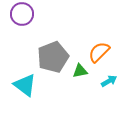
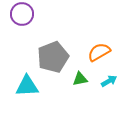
orange semicircle: rotated 15 degrees clockwise
green triangle: moved 8 px down
cyan triangle: moved 2 px right, 1 px down; rotated 40 degrees counterclockwise
